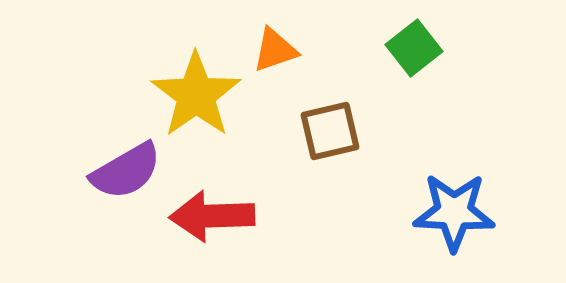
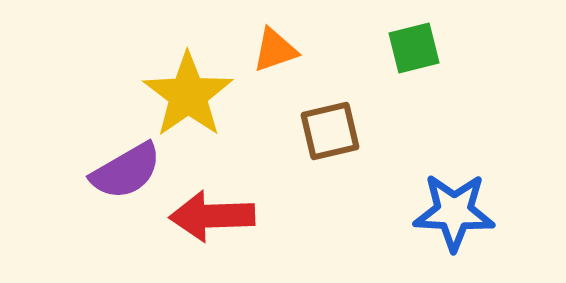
green square: rotated 24 degrees clockwise
yellow star: moved 8 px left
